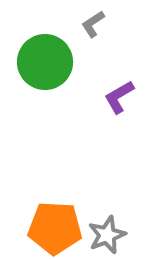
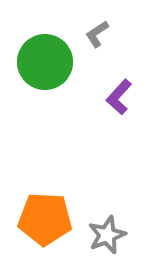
gray L-shape: moved 4 px right, 10 px down
purple L-shape: rotated 18 degrees counterclockwise
orange pentagon: moved 10 px left, 9 px up
